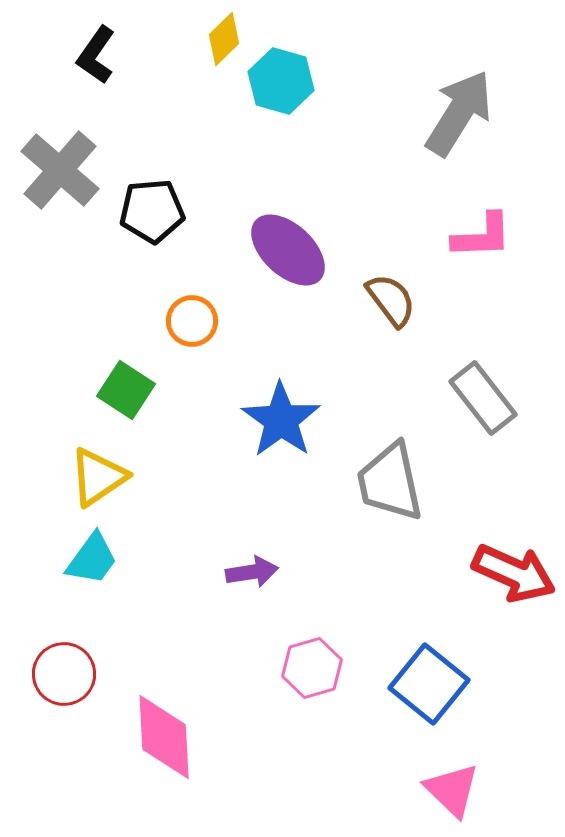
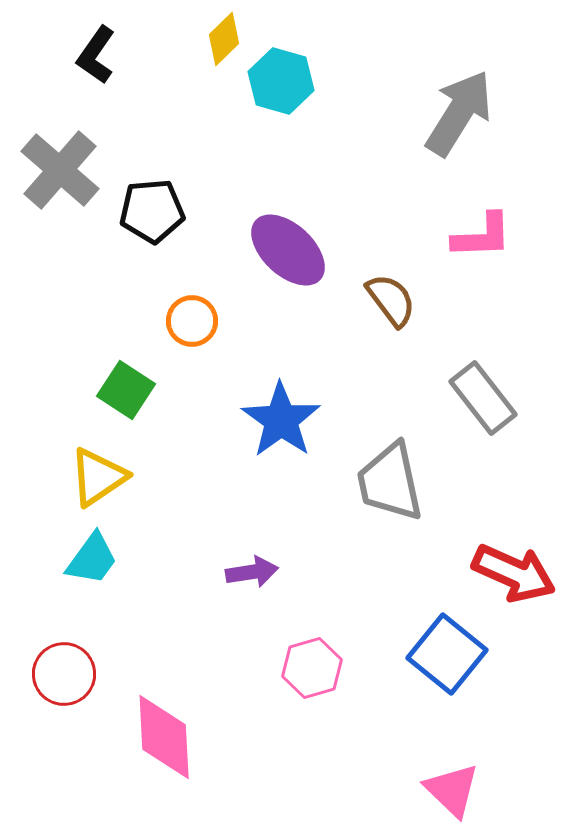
blue square: moved 18 px right, 30 px up
